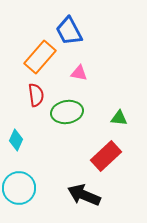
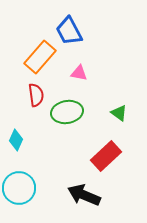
green triangle: moved 5 px up; rotated 30 degrees clockwise
